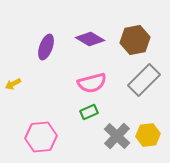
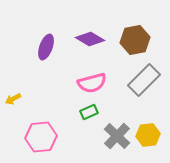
yellow arrow: moved 15 px down
